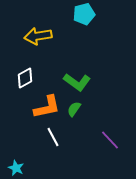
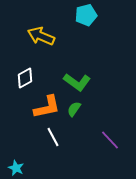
cyan pentagon: moved 2 px right, 1 px down
yellow arrow: moved 3 px right; rotated 32 degrees clockwise
